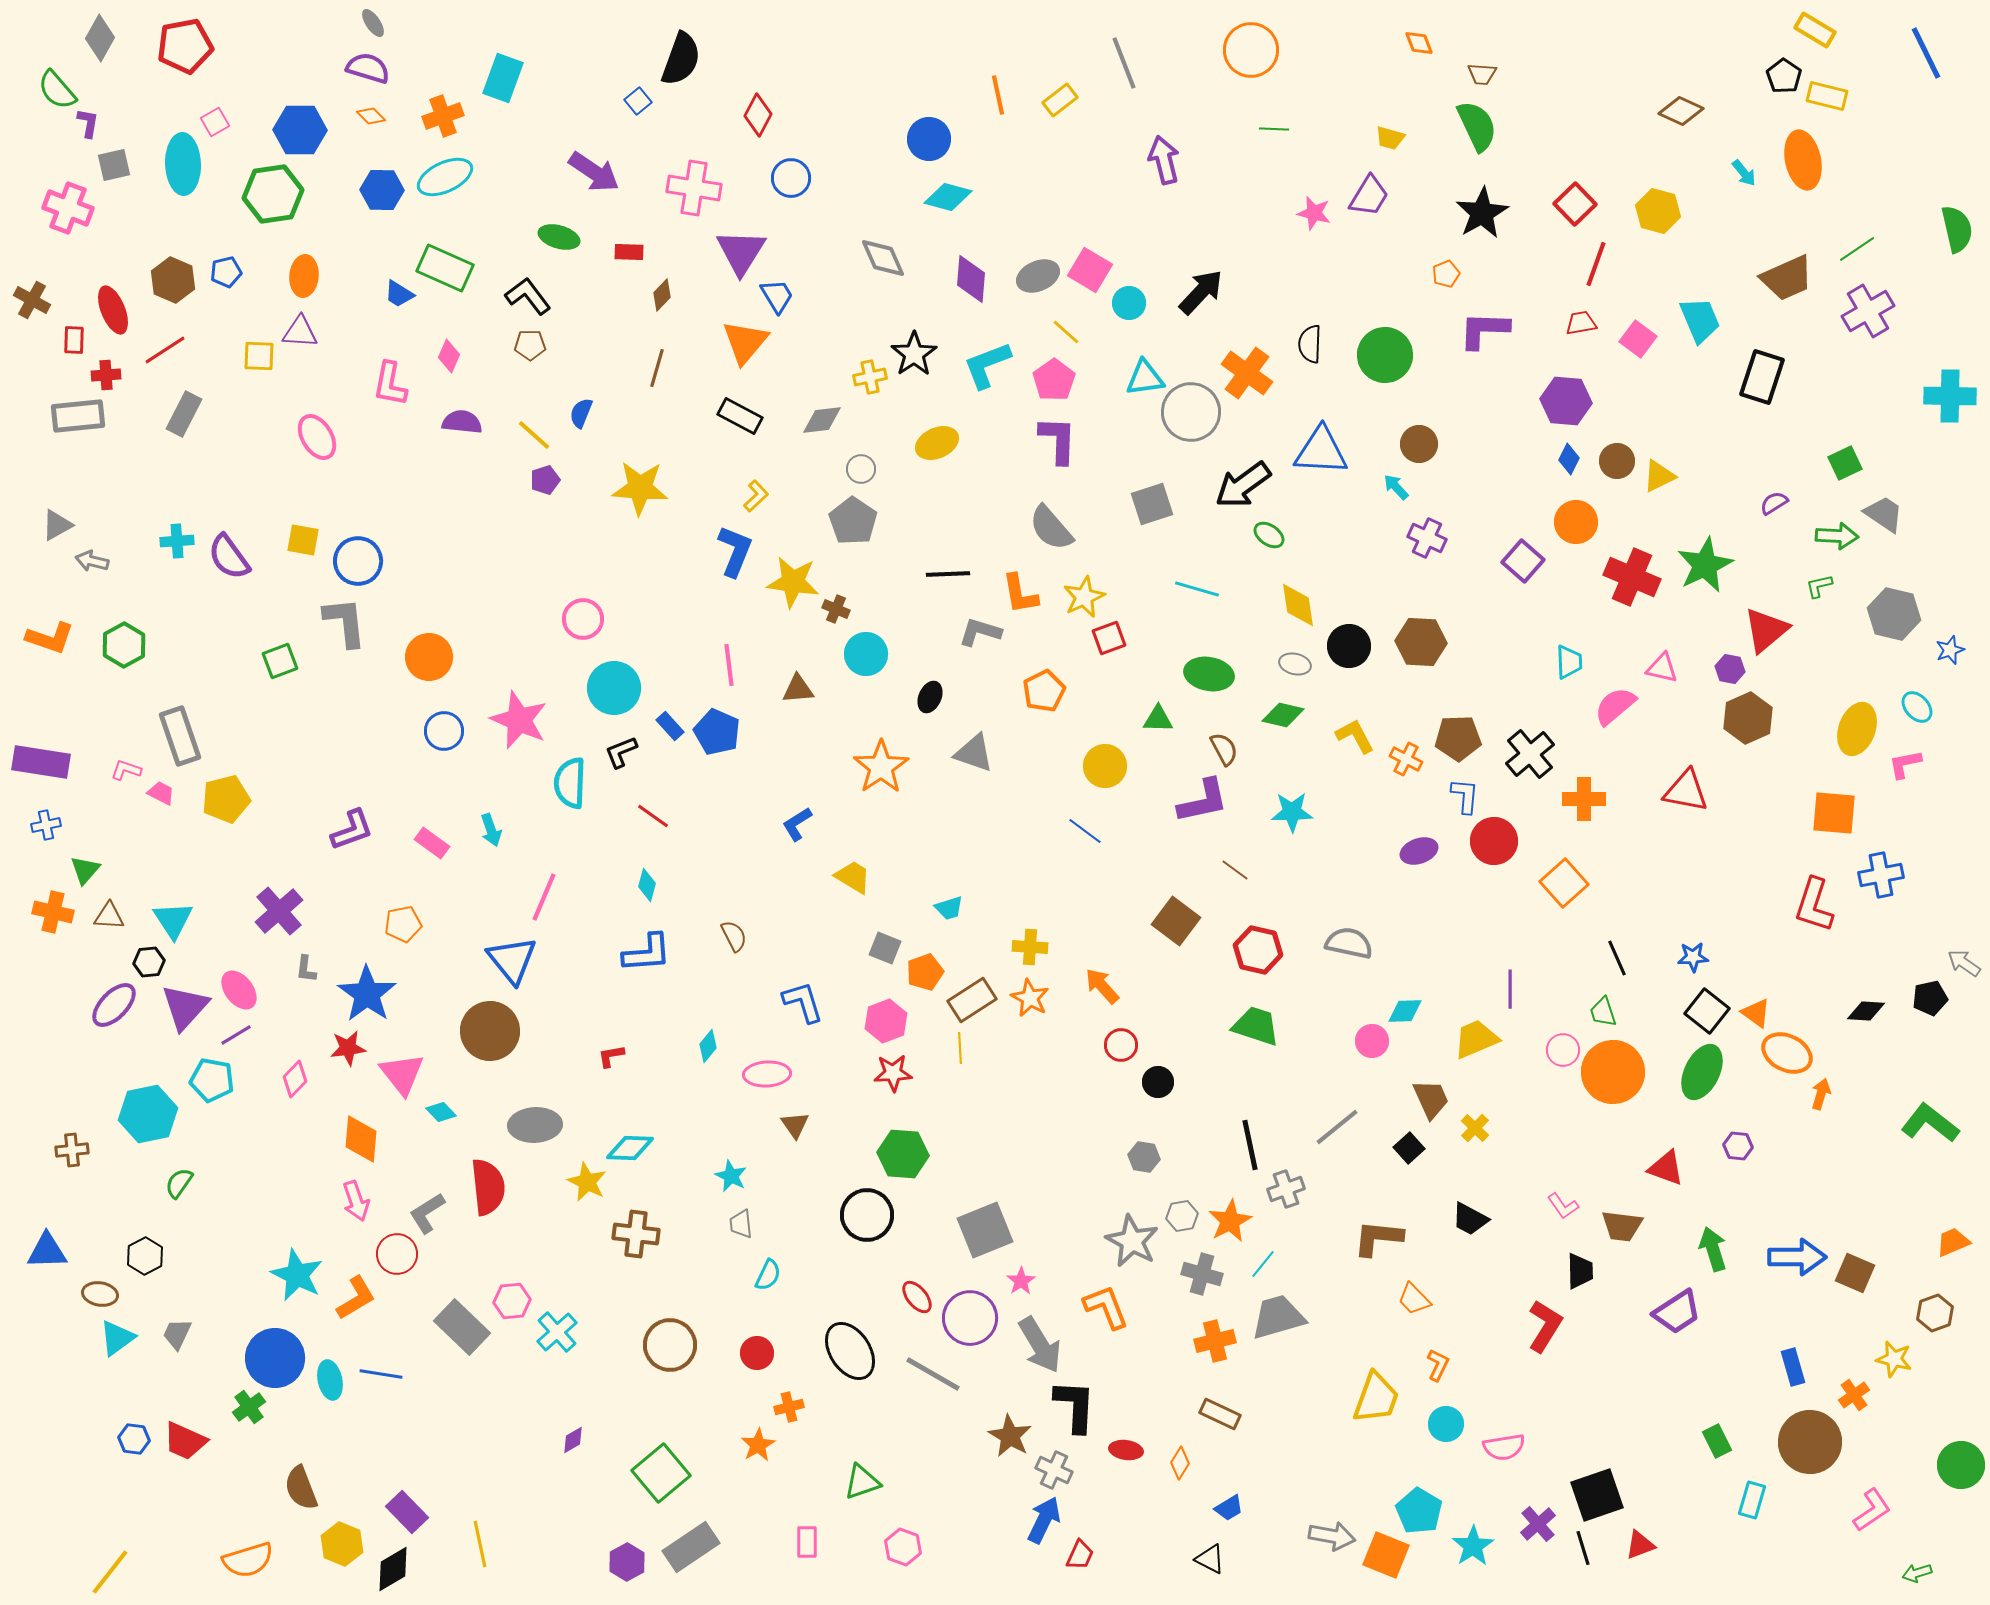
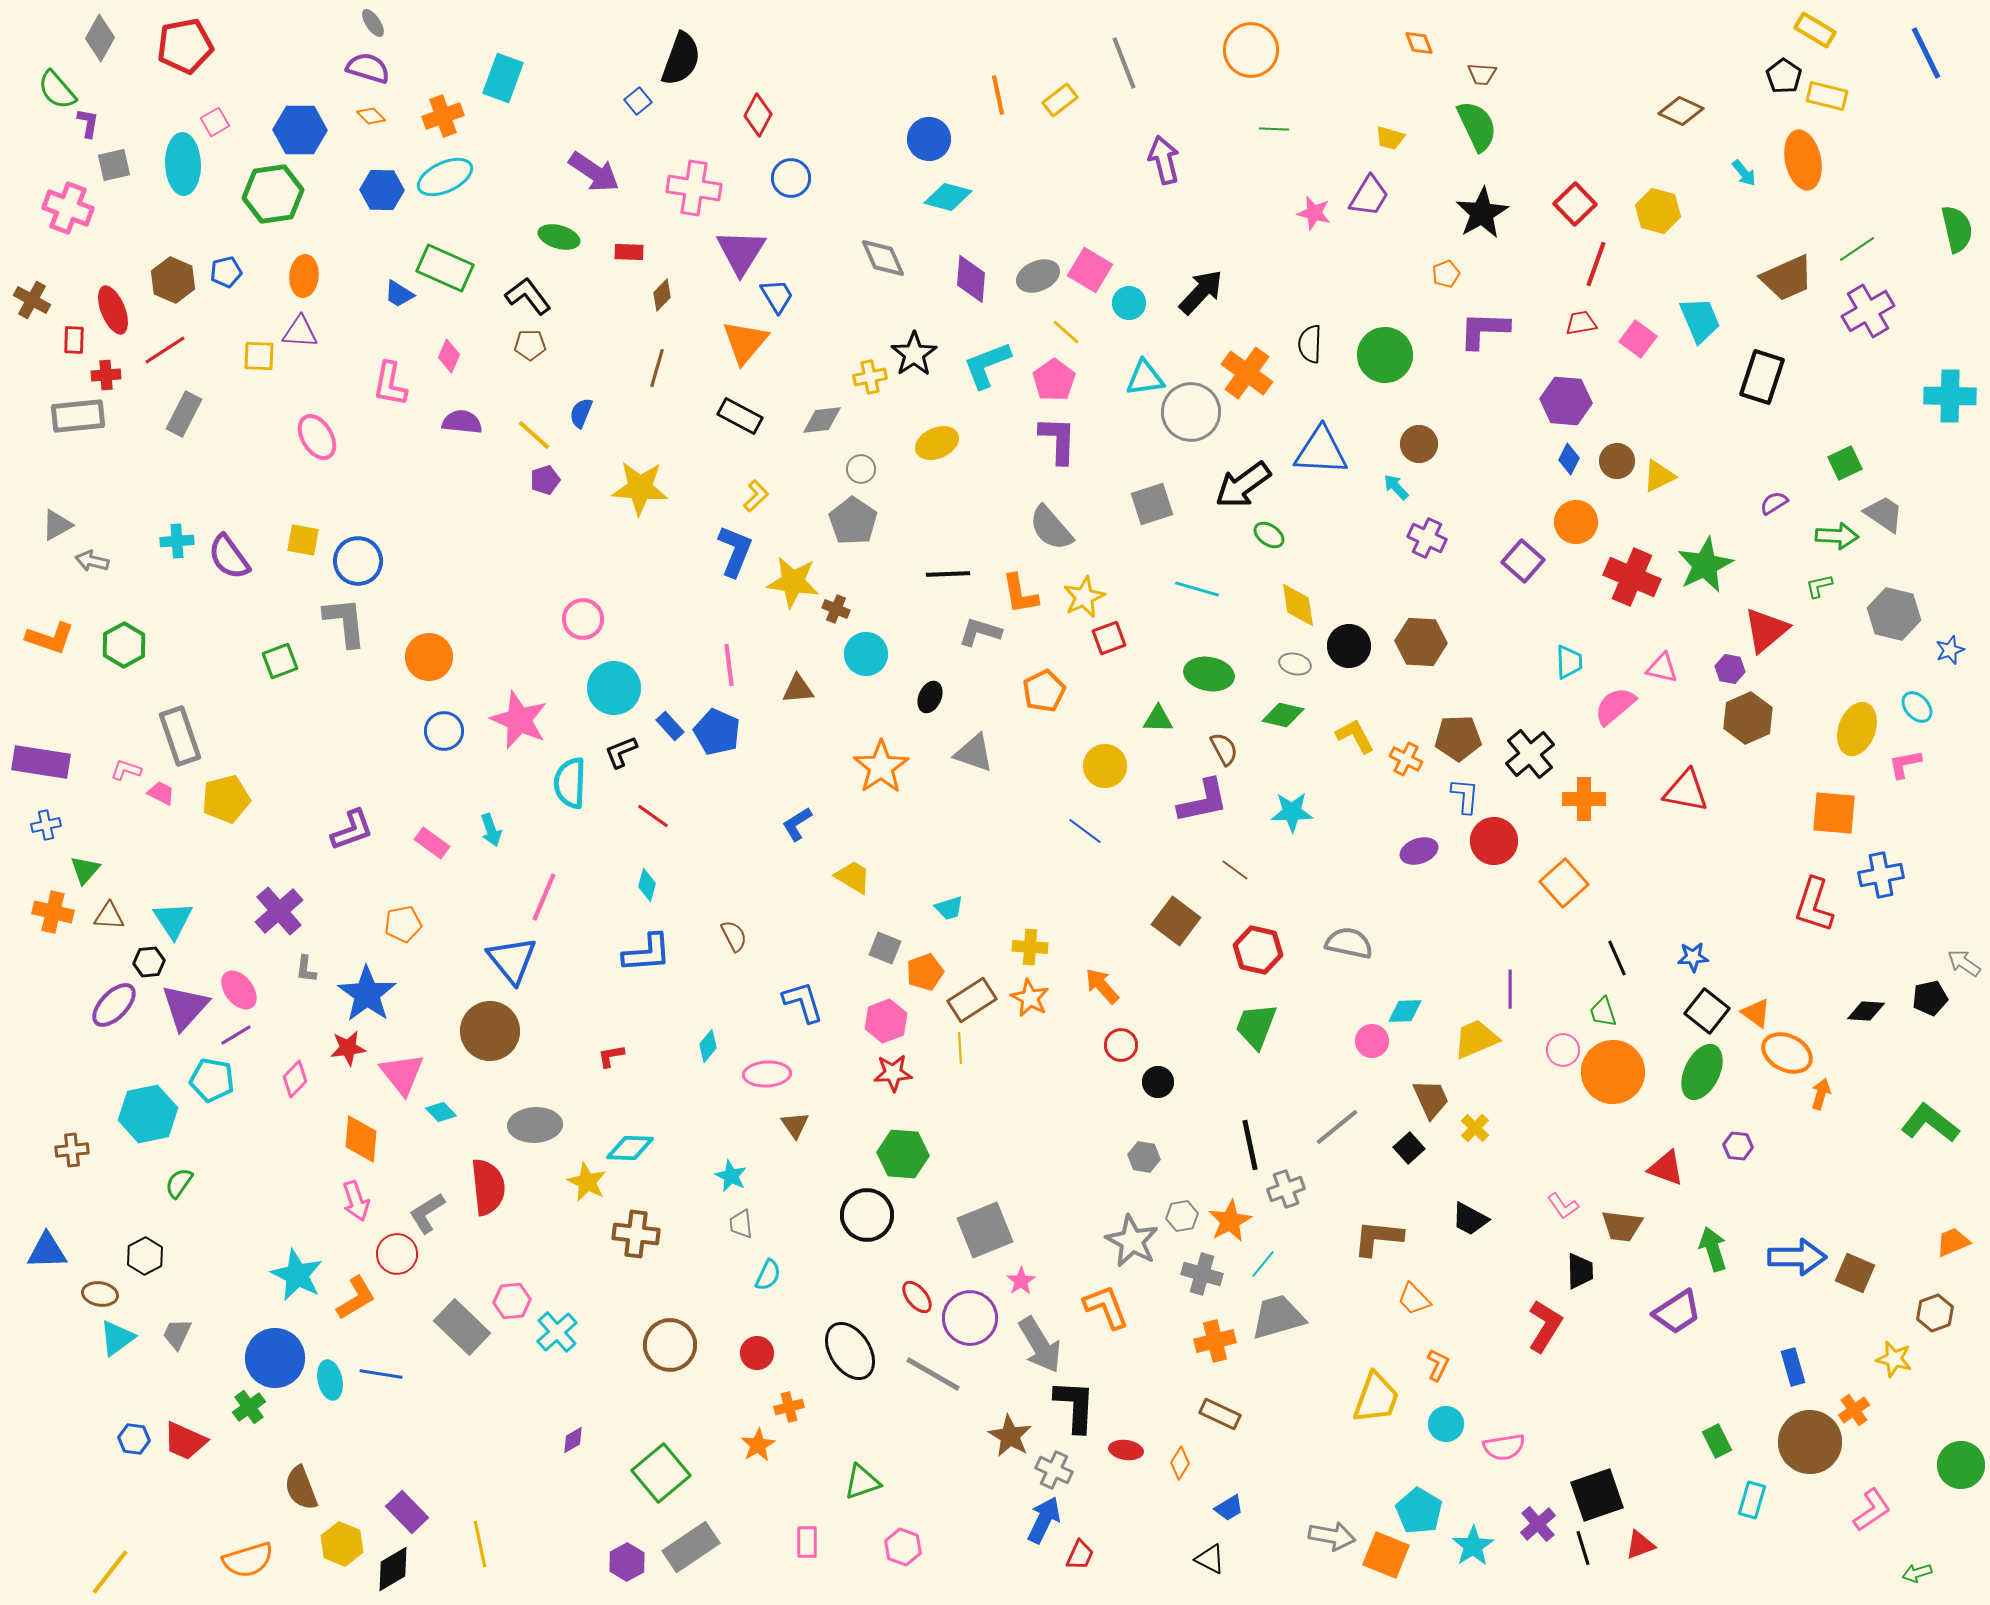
green trapezoid at (1256, 1026): rotated 87 degrees counterclockwise
orange cross at (1854, 1395): moved 15 px down
